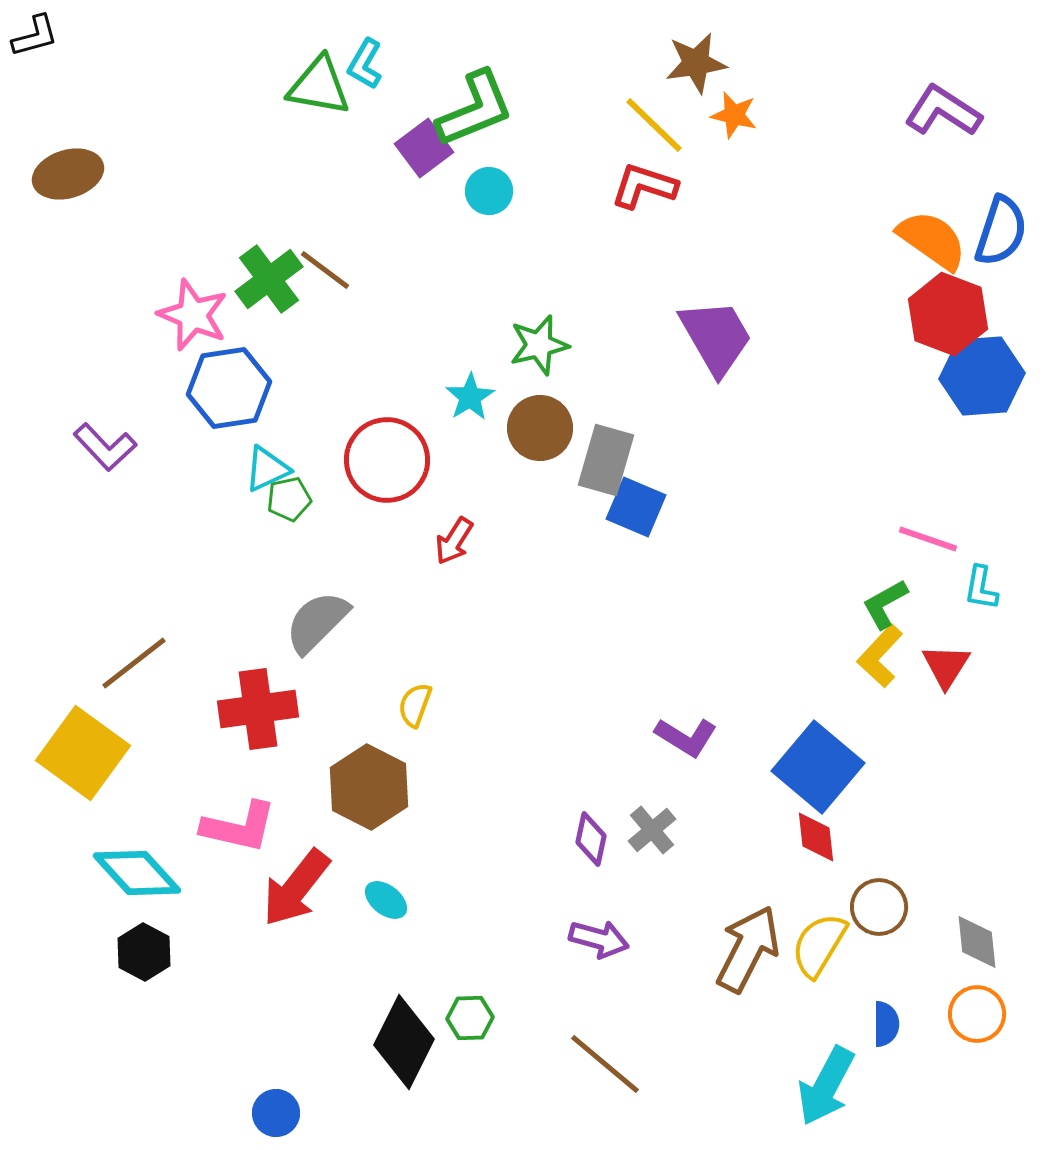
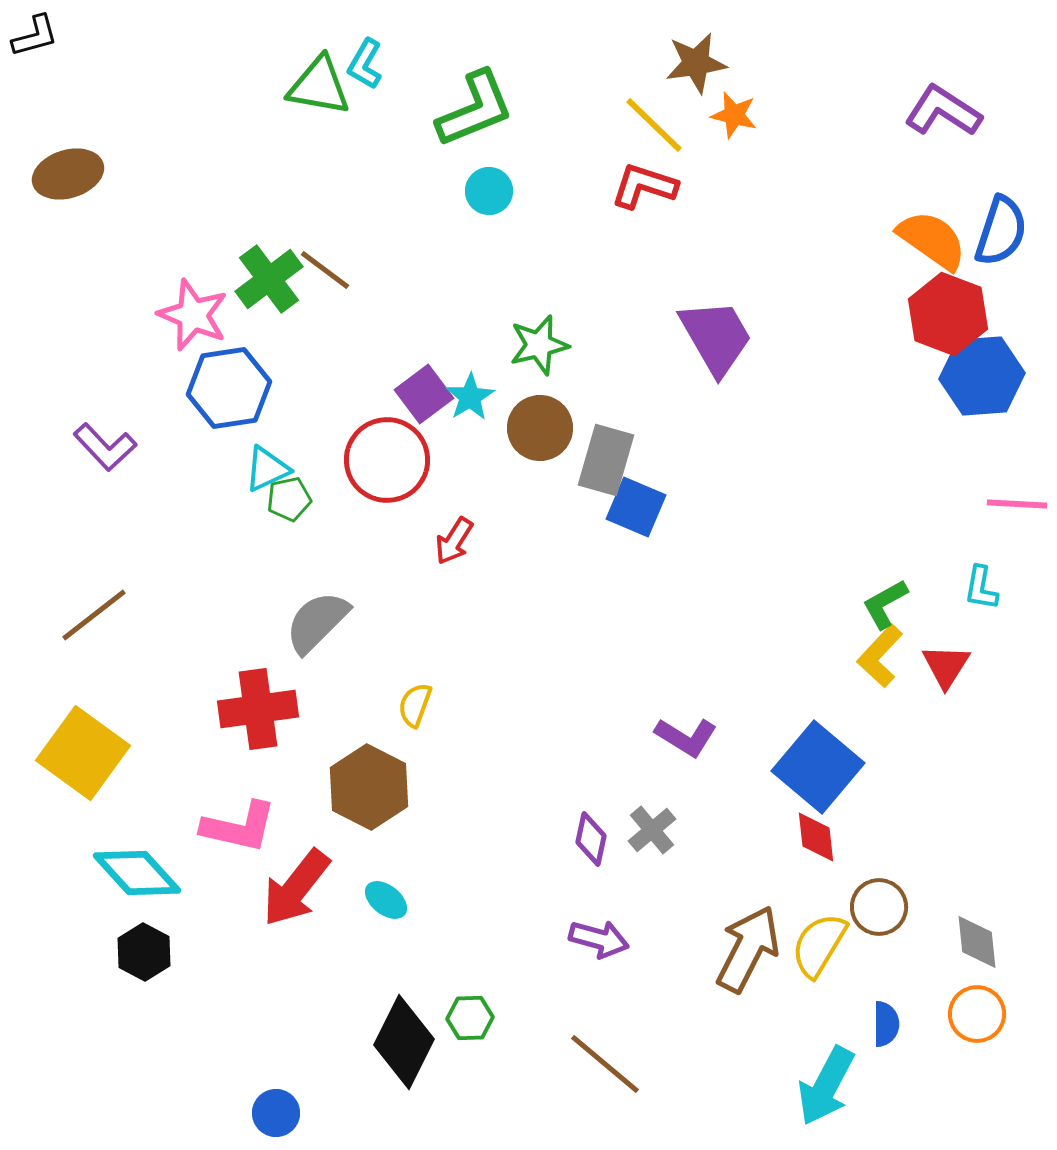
purple square at (424, 148): moved 246 px down
pink line at (928, 539): moved 89 px right, 35 px up; rotated 16 degrees counterclockwise
brown line at (134, 663): moved 40 px left, 48 px up
